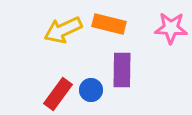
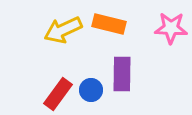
purple rectangle: moved 4 px down
